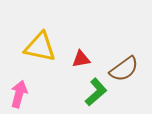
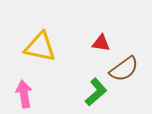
red triangle: moved 20 px right, 16 px up; rotated 18 degrees clockwise
pink arrow: moved 5 px right; rotated 24 degrees counterclockwise
